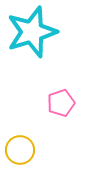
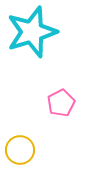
pink pentagon: rotated 8 degrees counterclockwise
